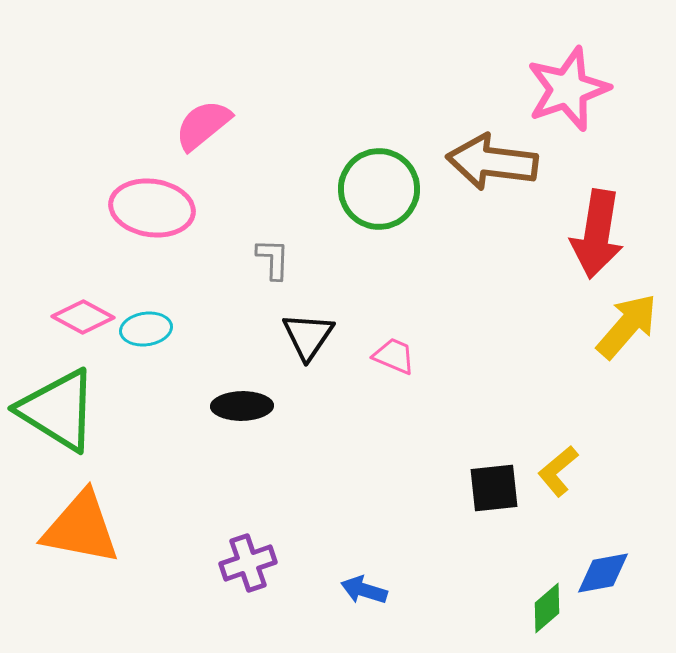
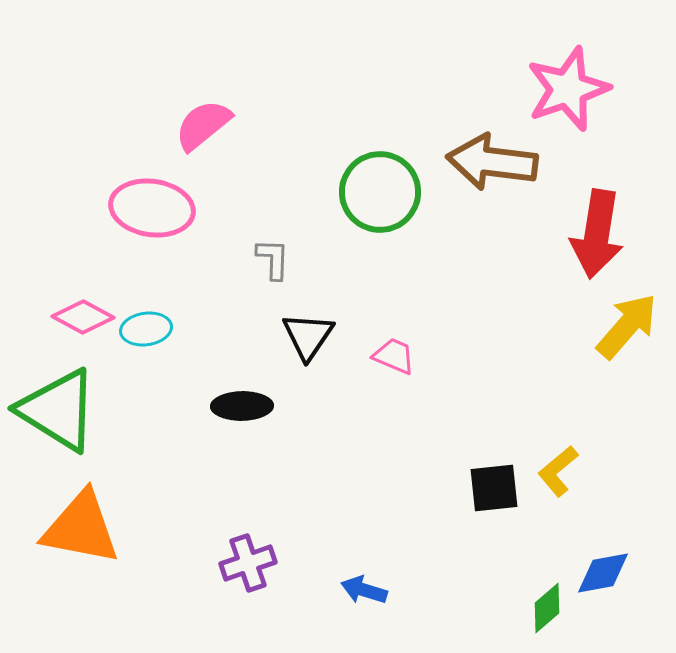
green circle: moved 1 px right, 3 px down
